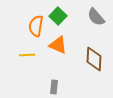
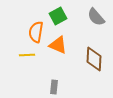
green square: rotated 18 degrees clockwise
orange semicircle: moved 6 px down
